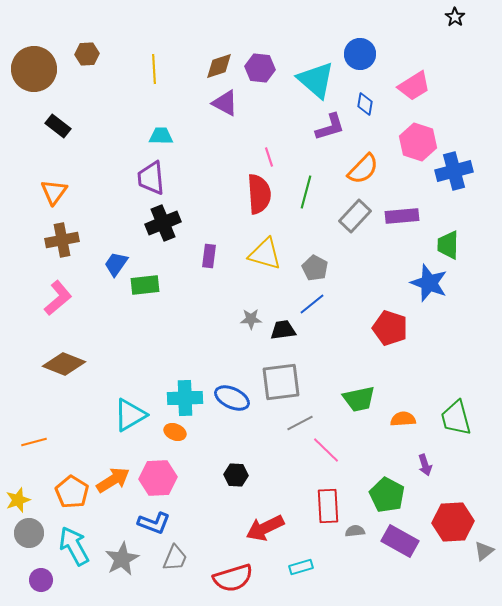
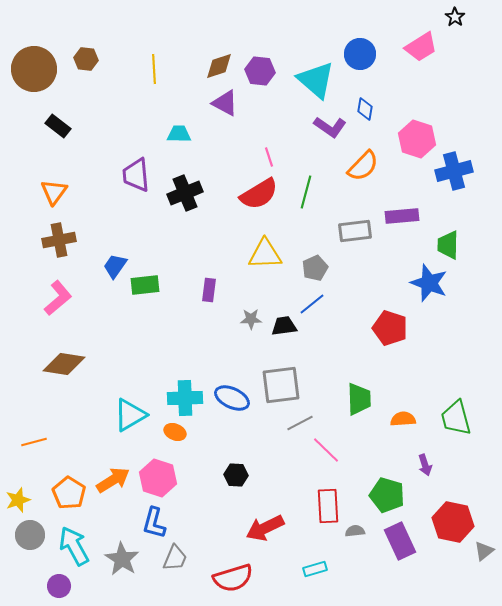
brown hexagon at (87, 54): moved 1 px left, 5 px down; rotated 10 degrees clockwise
purple hexagon at (260, 68): moved 3 px down
pink trapezoid at (414, 86): moved 7 px right, 39 px up
blue diamond at (365, 104): moved 5 px down
purple L-shape at (330, 127): rotated 52 degrees clockwise
cyan trapezoid at (161, 136): moved 18 px right, 2 px up
pink hexagon at (418, 142): moved 1 px left, 3 px up
orange semicircle at (363, 169): moved 3 px up
purple trapezoid at (151, 178): moved 15 px left, 3 px up
red semicircle at (259, 194): rotated 63 degrees clockwise
gray rectangle at (355, 216): moved 15 px down; rotated 40 degrees clockwise
black cross at (163, 223): moved 22 px right, 30 px up
brown cross at (62, 240): moved 3 px left
yellow triangle at (265, 254): rotated 18 degrees counterclockwise
purple rectangle at (209, 256): moved 34 px down
blue trapezoid at (116, 264): moved 1 px left, 2 px down
gray pentagon at (315, 268): rotated 20 degrees clockwise
black trapezoid at (283, 330): moved 1 px right, 4 px up
brown diamond at (64, 364): rotated 12 degrees counterclockwise
gray square at (281, 382): moved 3 px down
green trapezoid at (359, 399): rotated 80 degrees counterclockwise
pink hexagon at (158, 478): rotated 21 degrees clockwise
orange pentagon at (72, 492): moved 3 px left, 1 px down
green pentagon at (387, 495): rotated 12 degrees counterclockwise
red hexagon at (453, 522): rotated 15 degrees clockwise
blue L-shape at (154, 523): rotated 84 degrees clockwise
gray circle at (29, 533): moved 1 px right, 2 px down
purple rectangle at (400, 541): rotated 36 degrees clockwise
gray star at (122, 559): rotated 12 degrees counterclockwise
cyan rectangle at (301, 567): moved 14 px right, 2 px down
purple circle at (41, 580): moved 18 px right, 6 px down
